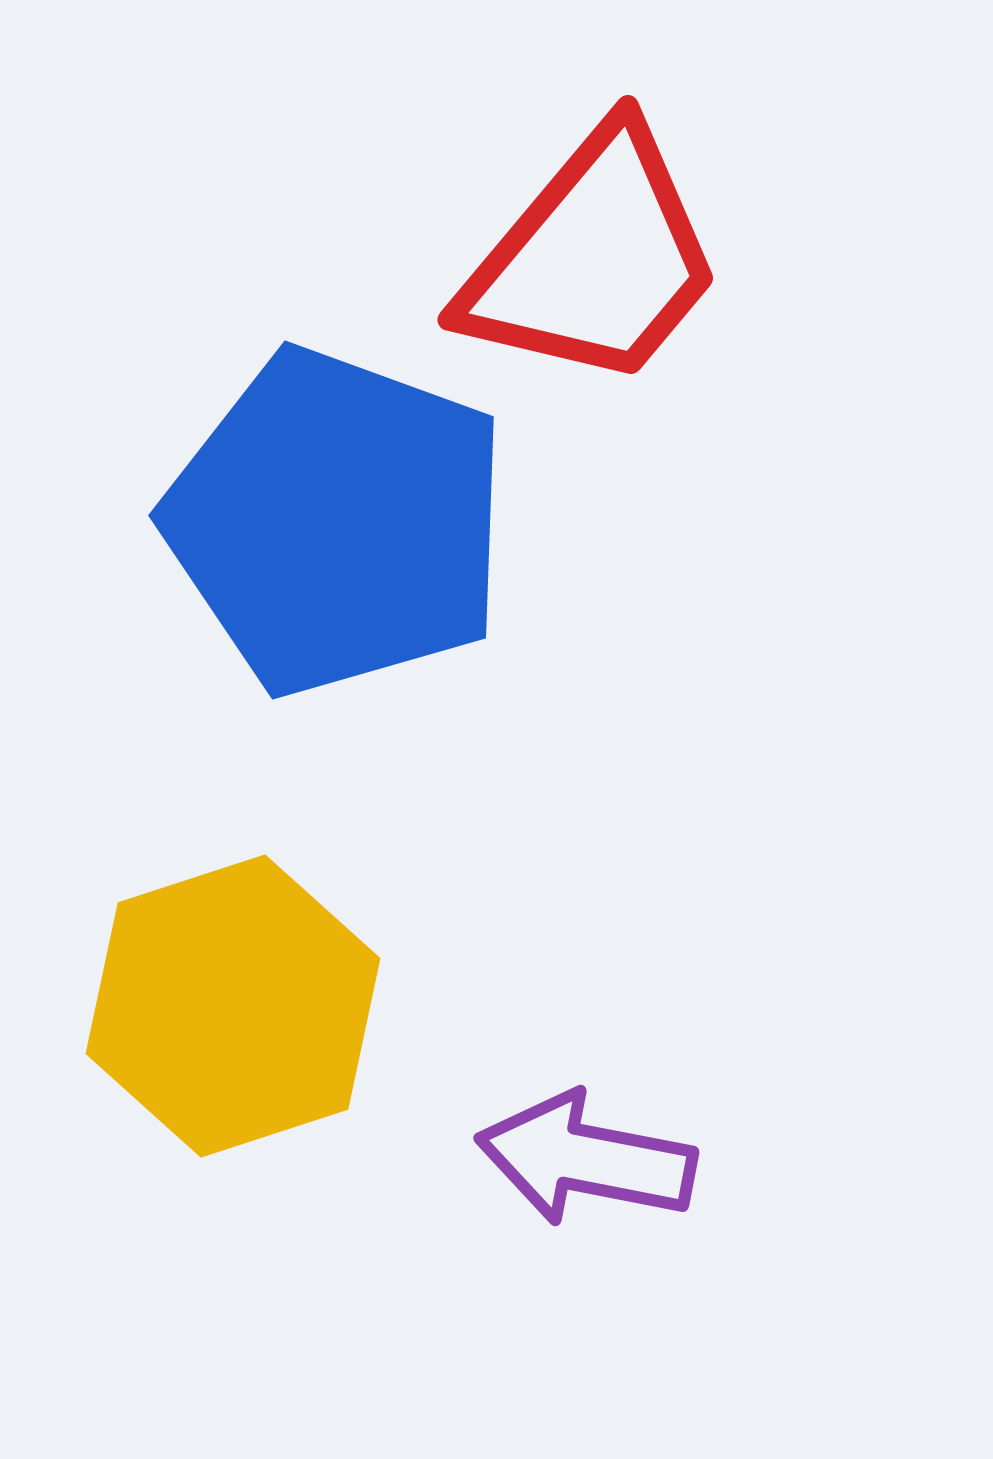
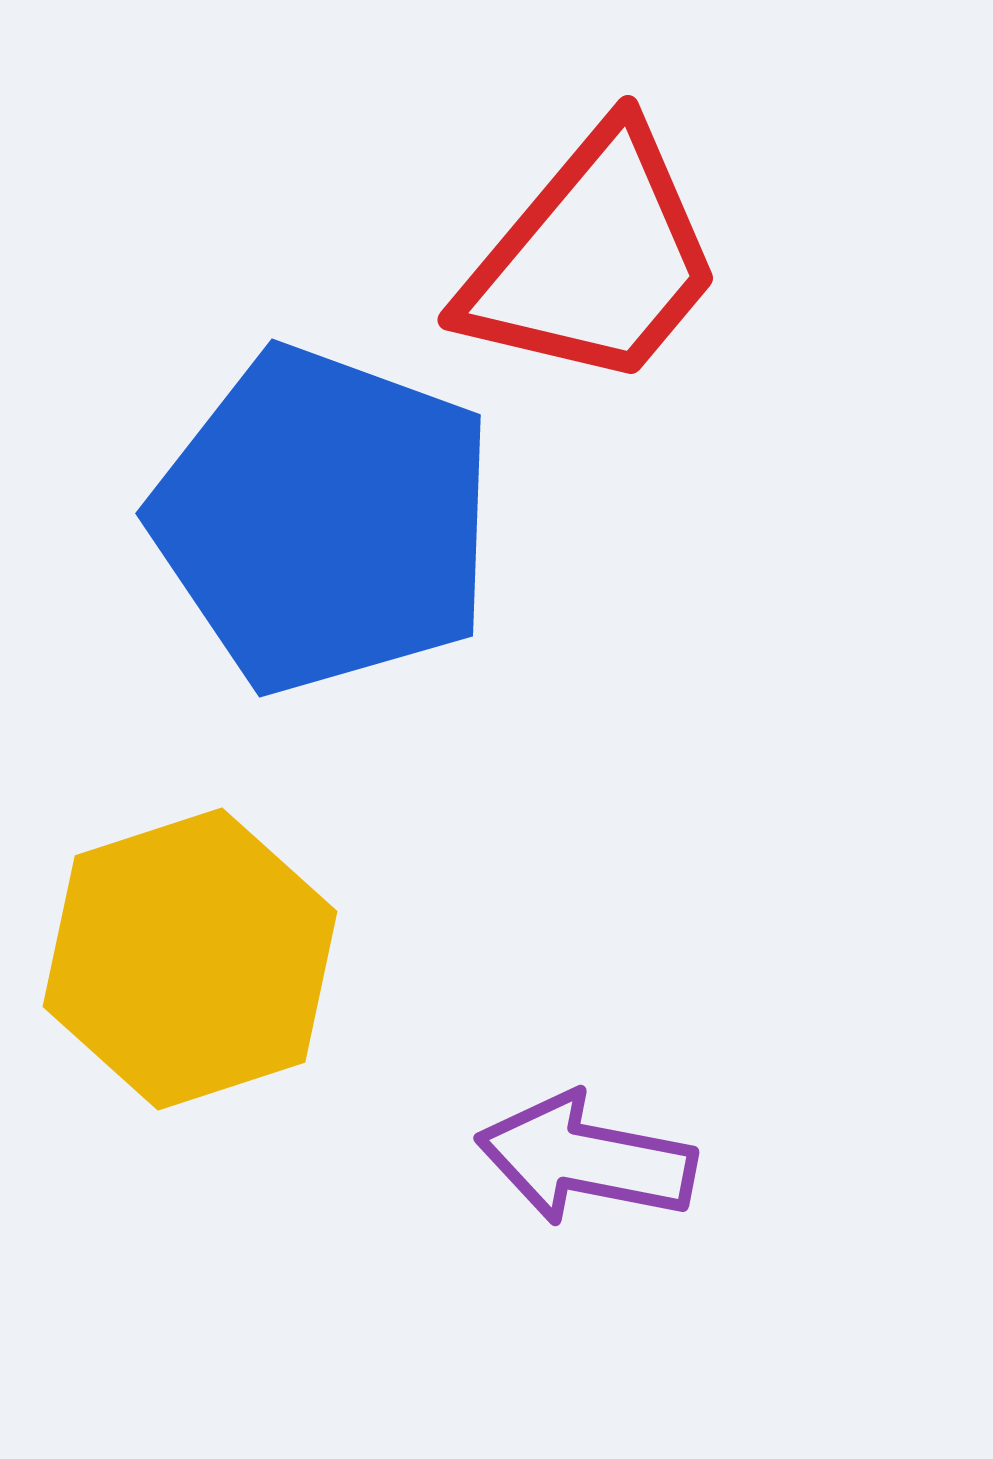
blue pentagon: moved 13 px left, 2 px up
yellow hexagon: moved 43 px left, 47 px up
